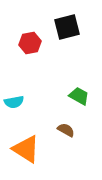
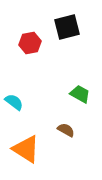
green trapezoid: moved 1 px right, 2 px up
cyan semicircle: rotated 132 degrees counterclockwise
